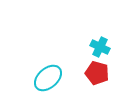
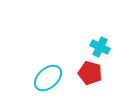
red pentagon: moved 7 px left
